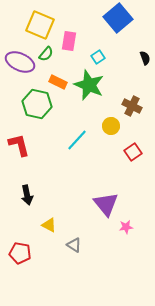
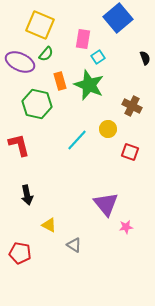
pink rectangle: moved 14 px right, 2 px up
orange rectangle: moved 2 px right, 1 px up; rotated 48 degrees clockwise
yellow circle: moved 3 px left, 3 px down
red square: moved 3 px left; rotated 36 degrees counterclockwise
